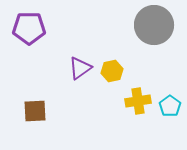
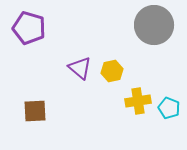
purple pentagon: rotated 16 degrees clockwise
purple triangle: rotated 45 degrees counterclockwise
cyan pentagon: moved 1 px left, 2 px down; rotated 15 degrees counterclockwise
